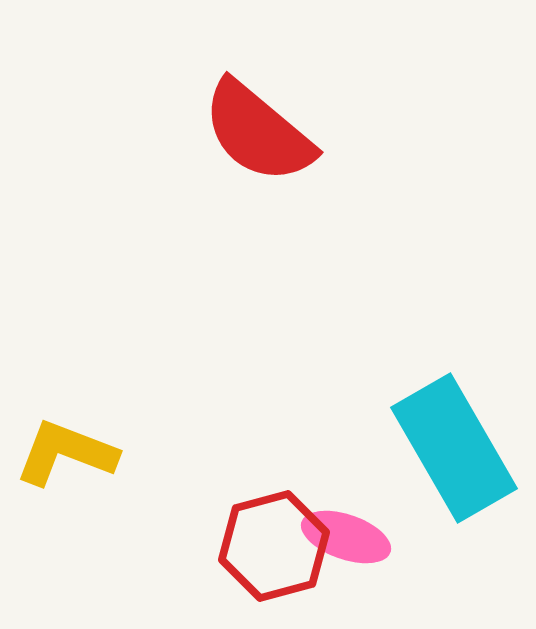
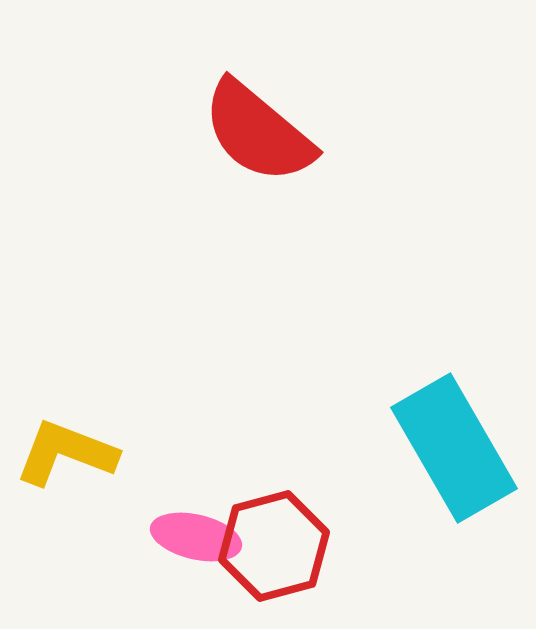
pink ellipse: moved 150 px left; rotated 6 degrees counterclockwise
